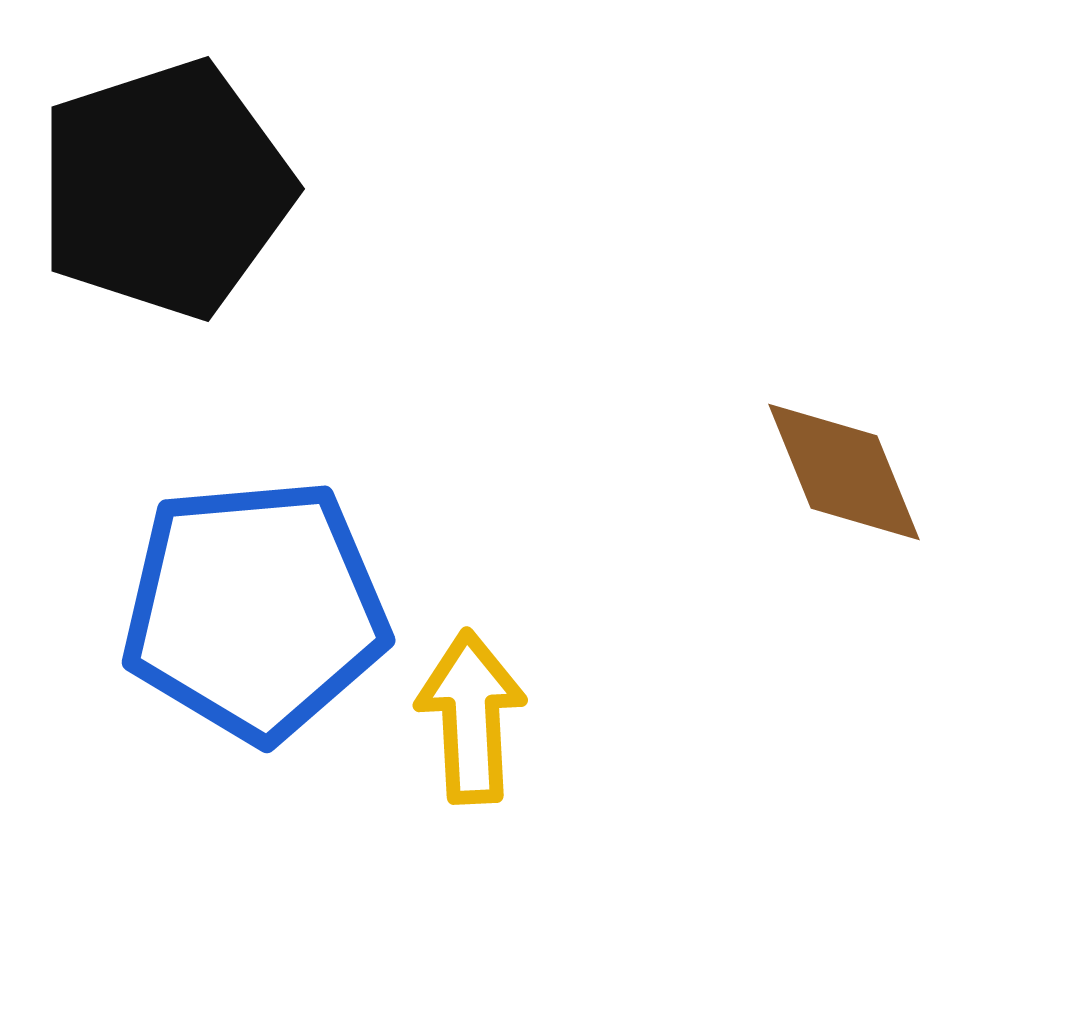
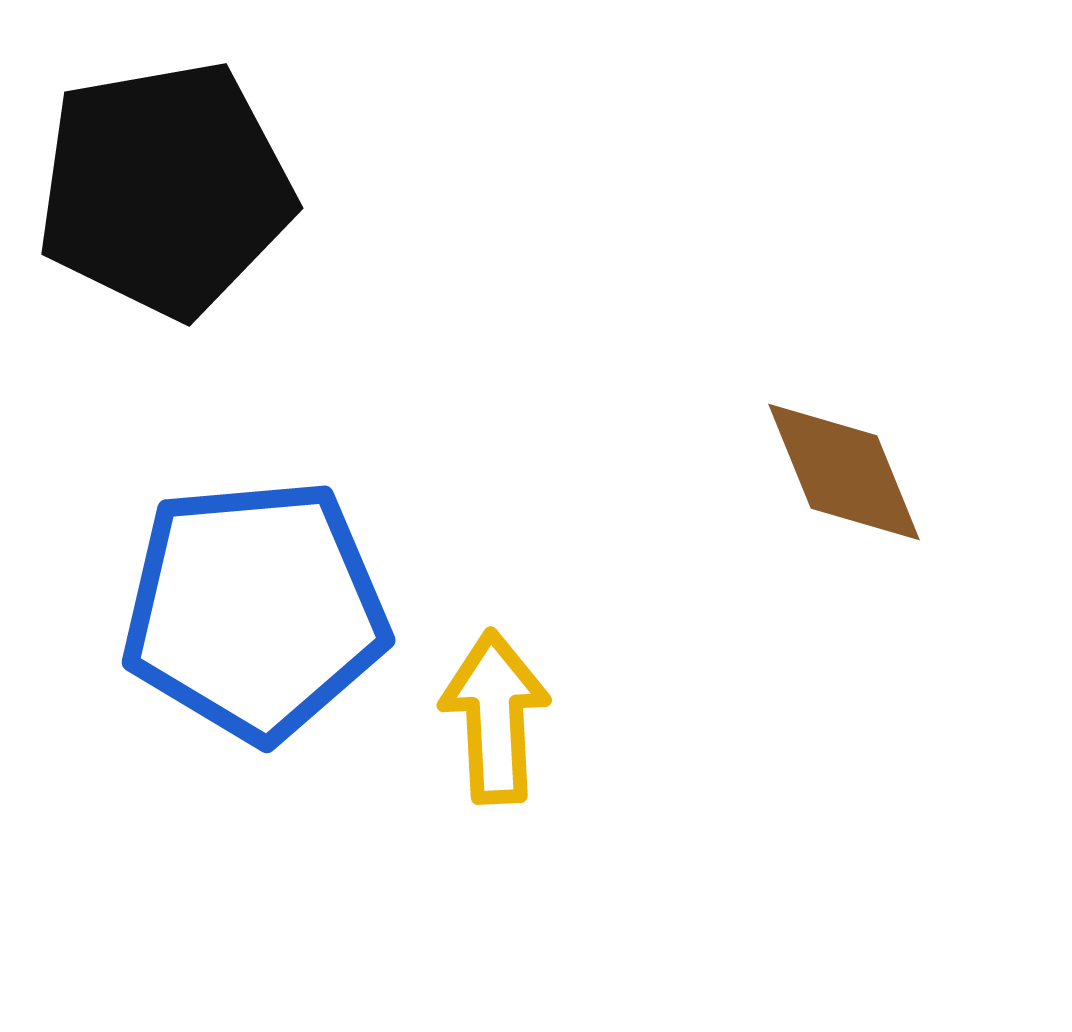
black pentagon: rotated 8 degrees clockwise
yellow arrow: moved 24 px right
